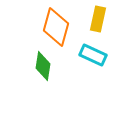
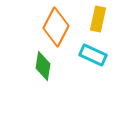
orange diamond: rotated 12 degrees clockwise
